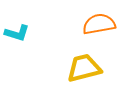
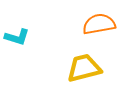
cyan L-shape: moved 4 px down
